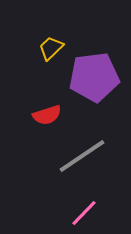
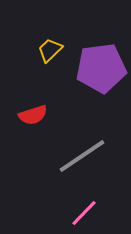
yellow trapezoid: moved 1 px left, 2 px down
purple pentagon: moved 7 px right, 9 px up
red semicircle: moved 14 px left
